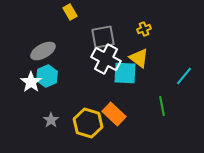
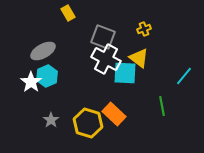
yellow rectangle: moved 2 px left, 1 px down
gray square: rotated 30 degrees clockwise
